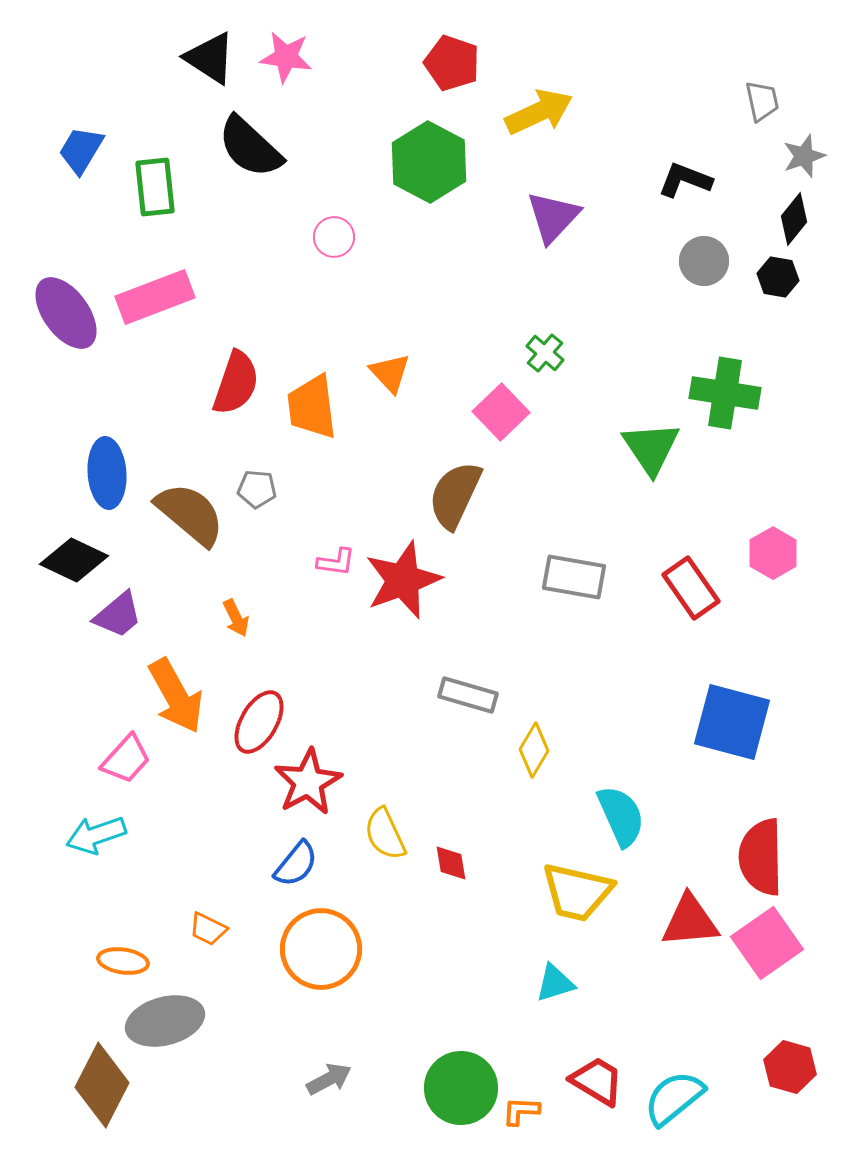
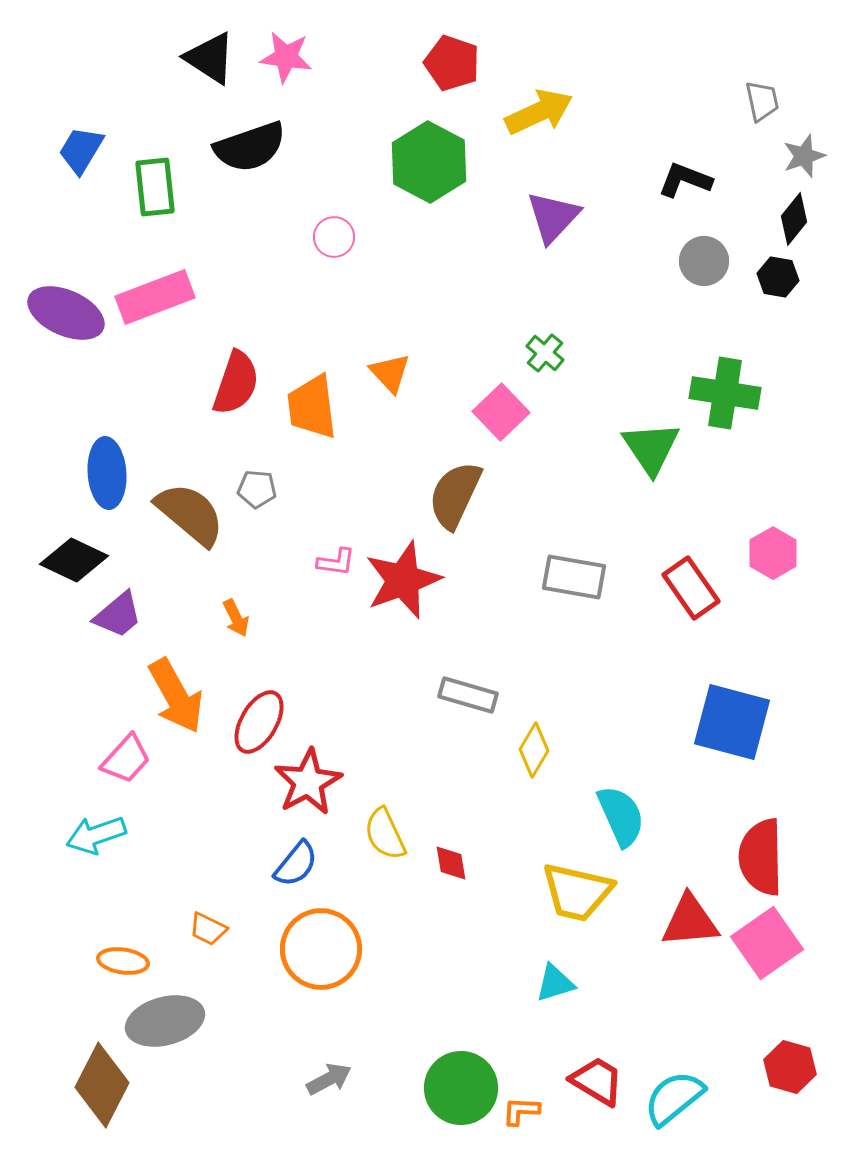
black semicircle at (250, 147): rotated 62 degrees counterclockwise
purple ellipse at (66, 313): rotated 30 degrees counterclockwise
